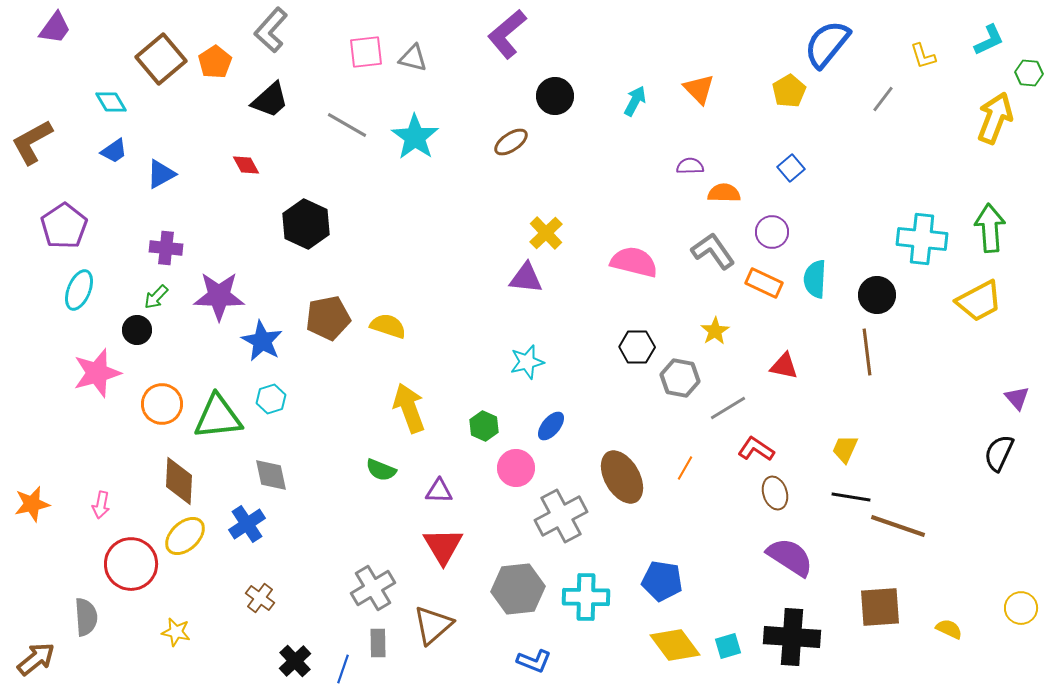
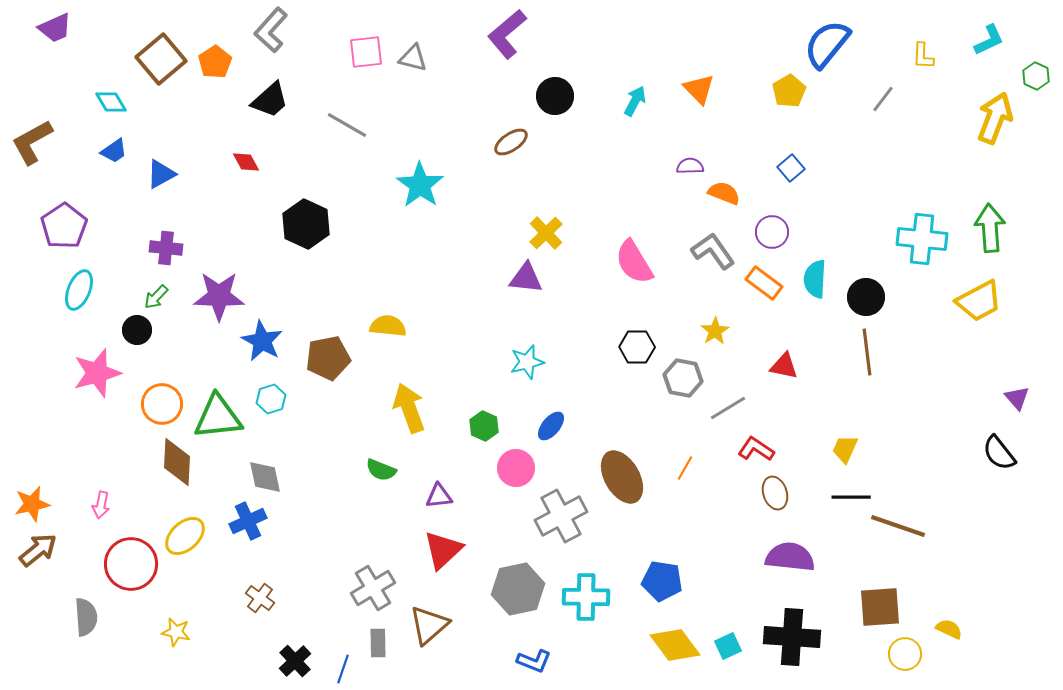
purple trapezoid at (55, 28): rotated 30 degrees clockwise
yellow L-shape at (923, 56): rotated 20 degrees clockwise
green hexagon at (1029, 73): moved 7 px right, 3 px down; rotated 20 degrees clockwise
cyan star at (415, 137): moved 5 px right, 48 px down
red diamond at (246, 165): moved 3 px up
orange semicircle at (724, 193): rotated 20 degrees clockwise
pink semicircle at (634, 262): rotated 135 degrees counterclockwise
orange rectangle at (764, 283): rotated 12 degrees clockwise
black circle at (877, 295): moved 11 px left, 2 px down
brown pentagon at (328, 318): moved 40 px down
yellow semicircle at (388, 326): rotated 12 degrees counterclockwise
gray hexagon at (680, 378): moved 3 px right
black semicircle at (999, 453): rotated 63 degrees counterclockwise
gray diamond at (271, 475): moved 6 px left, 2 px down
brown diamond at (179, 481): moved 2 px left, 19 px up
purple triangle at (439, 491): moved 5 px down; rotated 8 degrees counterclockwise
black line at (851, 497): rotated 9 degrees counterclockwise
blue cross at (247, 524): moved 1 px right, 3 px up; rotated 9 degrees clockwise
red triangle at (443, 546): moved 4 px down; rotated 18 degrees clockwise
purple semicircle at (790, 557): rotated 27 degrees counterclockwise
gray hexagon at (518, 589): rotated 6 degrees counterclockwise
yellow circle at (1021, 608): moved 116 px left, 46 px down
brown triangle at (433, 625): moved 4 px left
cyan square at (728, 646): rotated 8 degrees counterclockwise
brown arrow at (36, 659): moved 2 px right, 109 px up
